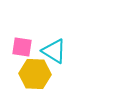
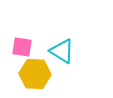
cyan triangle: moved 8 px right
